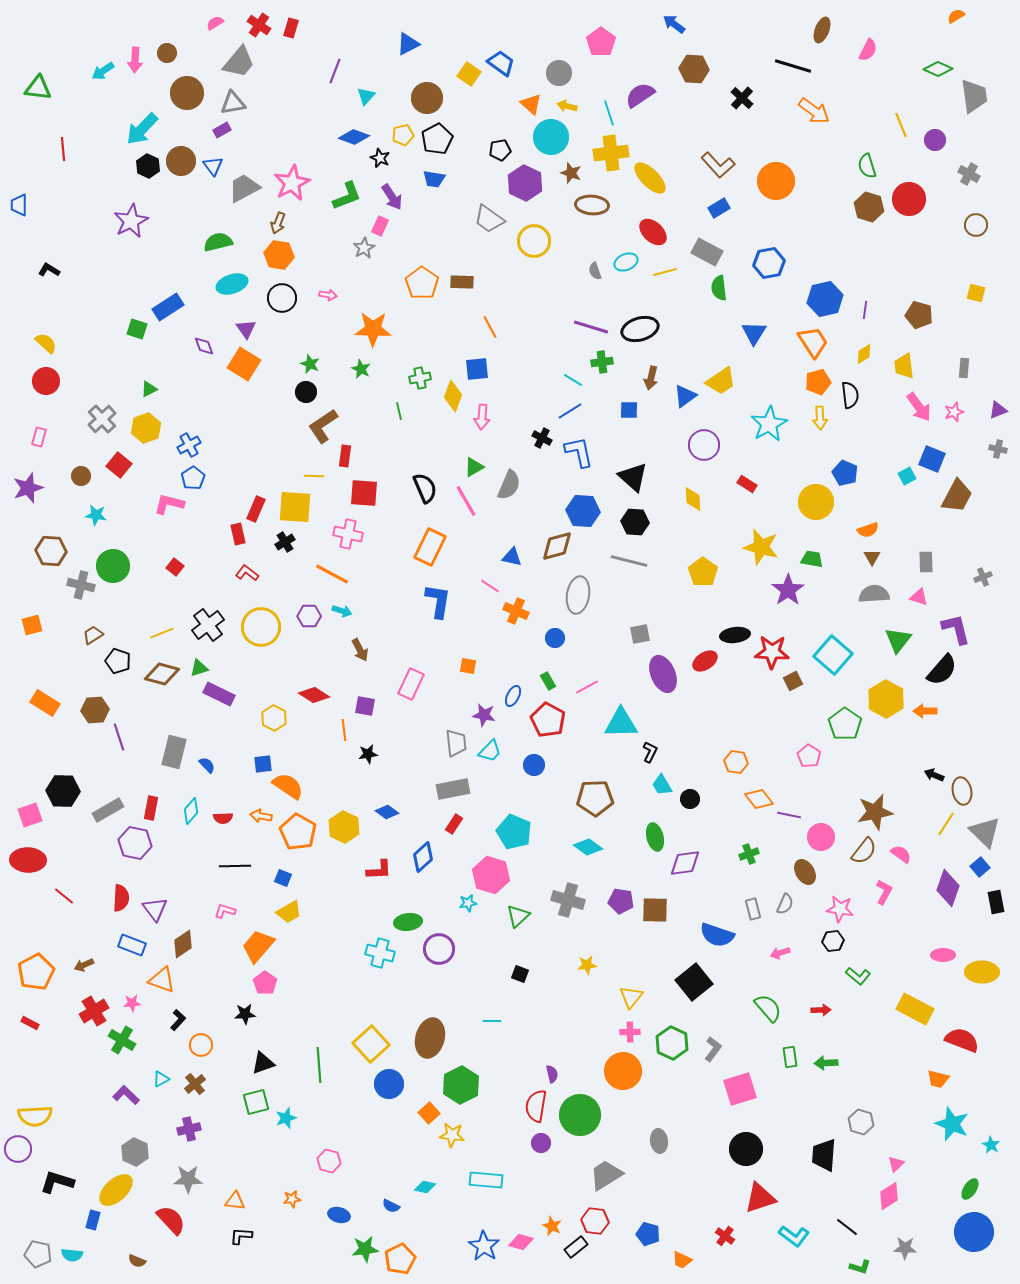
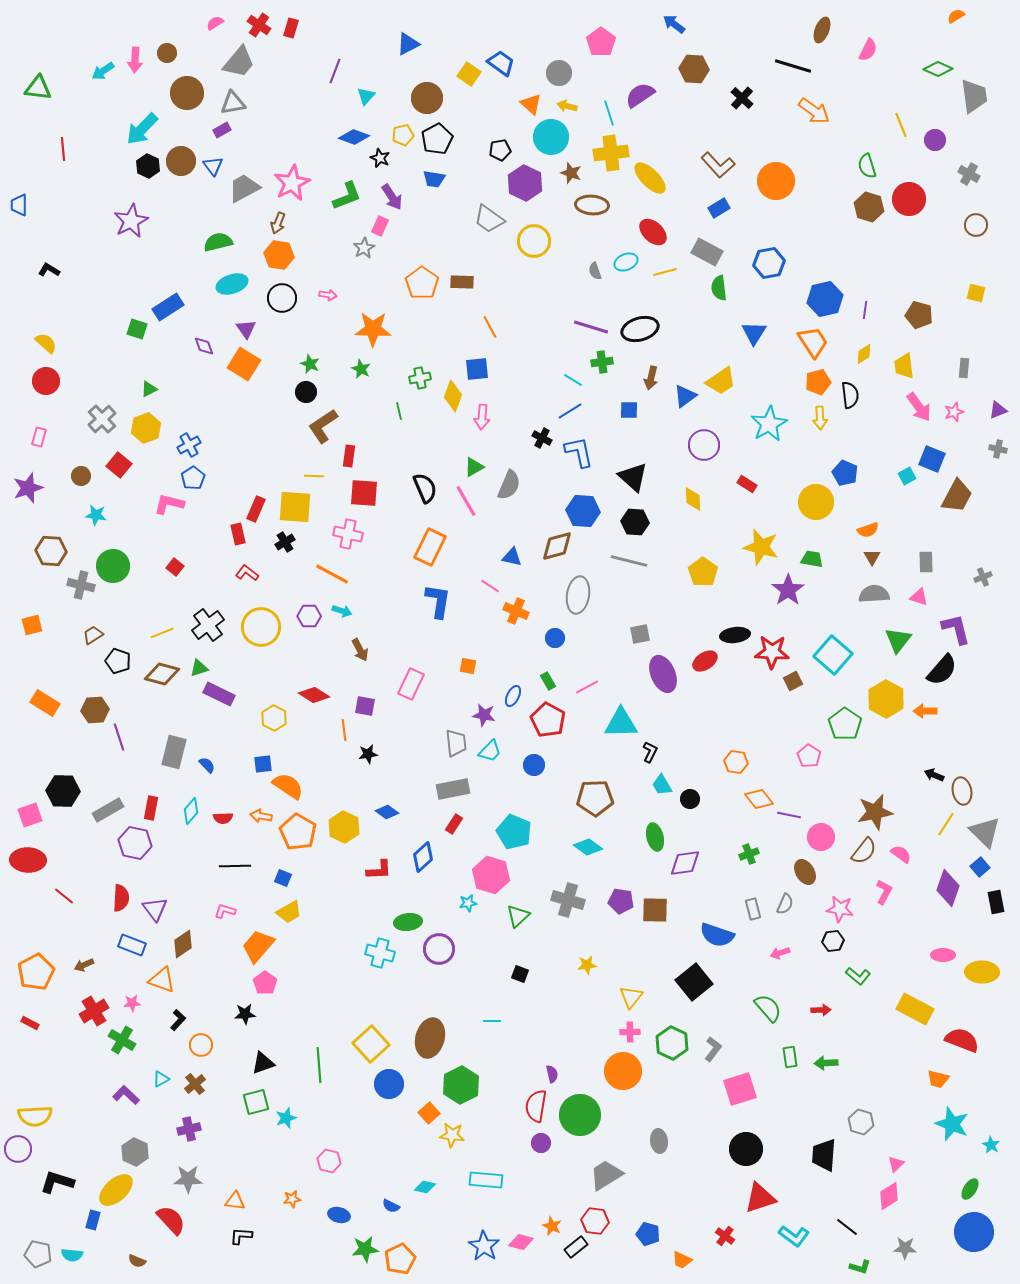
red rectangle at (345, 456): moved 4 px right
